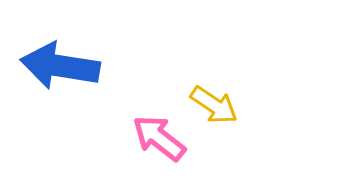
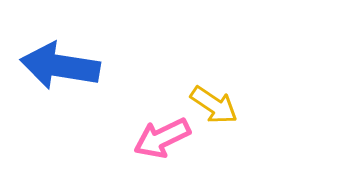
pink arrow: moved 3 px right; rotated 64 degrees counterclockwise
